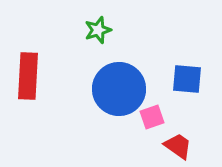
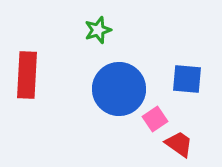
red rectangle: moved 1 px left, 1 px up
pink square: moved 3 px right, 2 px down; rotated 15 degrees counterclockwise
red trapezoid: moved 1 px right, 2 px up
